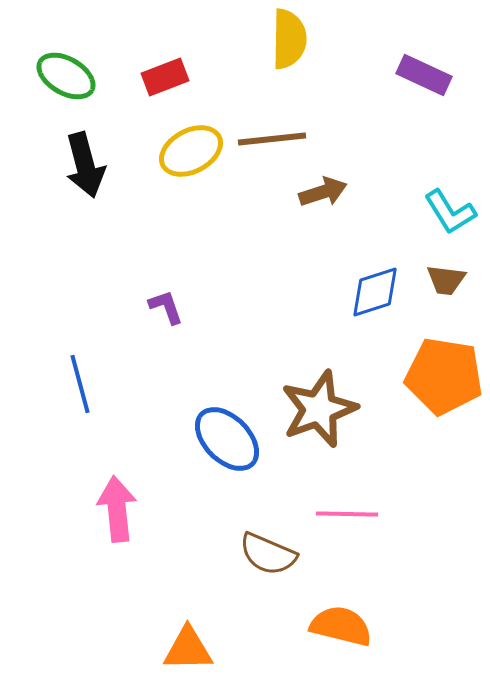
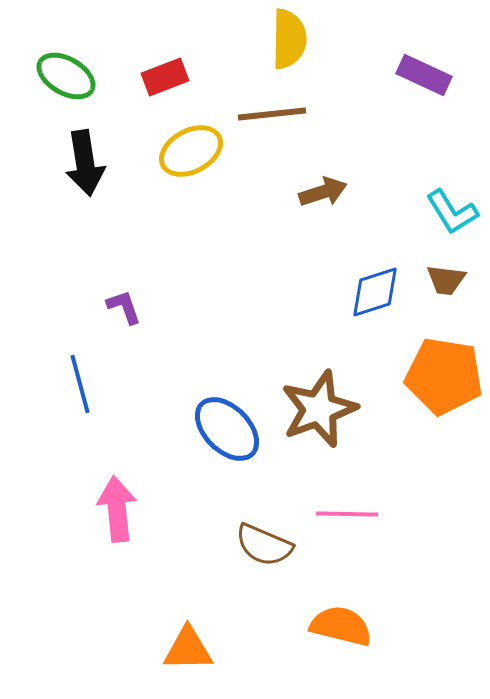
brown line: moved 25 px up
black arrow: moved 2 px up; rotated 6 degrees clockwise
cyan L-shape: moved 2 px right
purple L-shape: moved 42 px left
blue ellipse: moved 10 px up
brown semicircle: moved 4 px left, 9 px up
